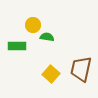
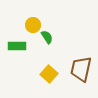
green semicircle: rotated 48 degrees clockwise
yellow square: moved 2 px left
